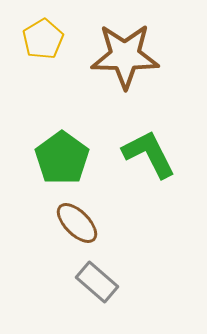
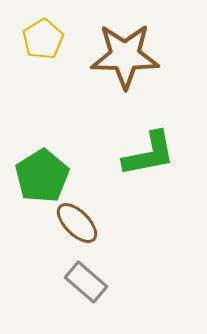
green L-shape: rotated 106 degrees clockwise
green pentagon: moved 20 px left, 18 px down; rotated 4 degrees clockwise
gray rectangle: moved 11 px left
